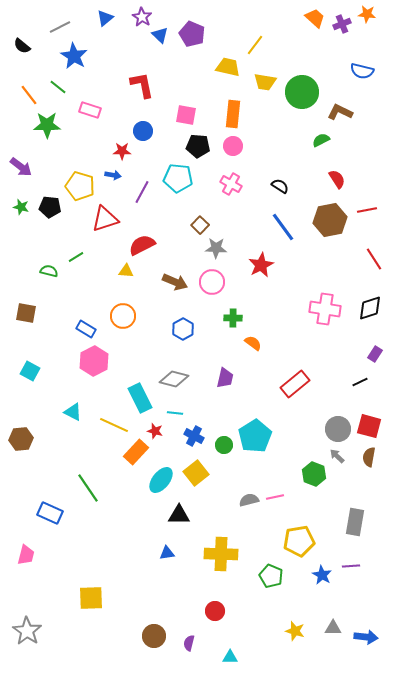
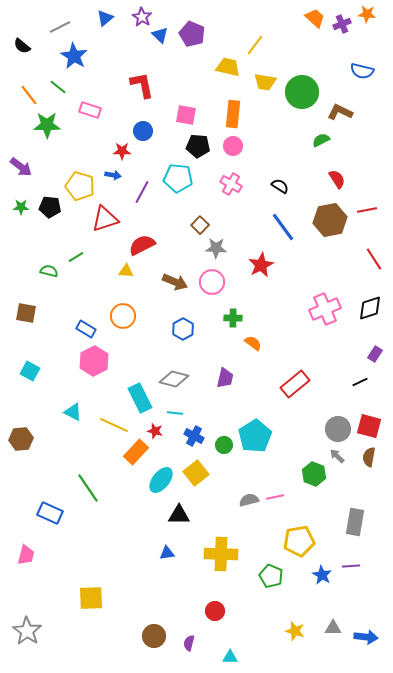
green star at (21, 207): rotated 14 degrees counterclockwise
pink cross at (325, 309): rotated 32 degrees counterclockwise
